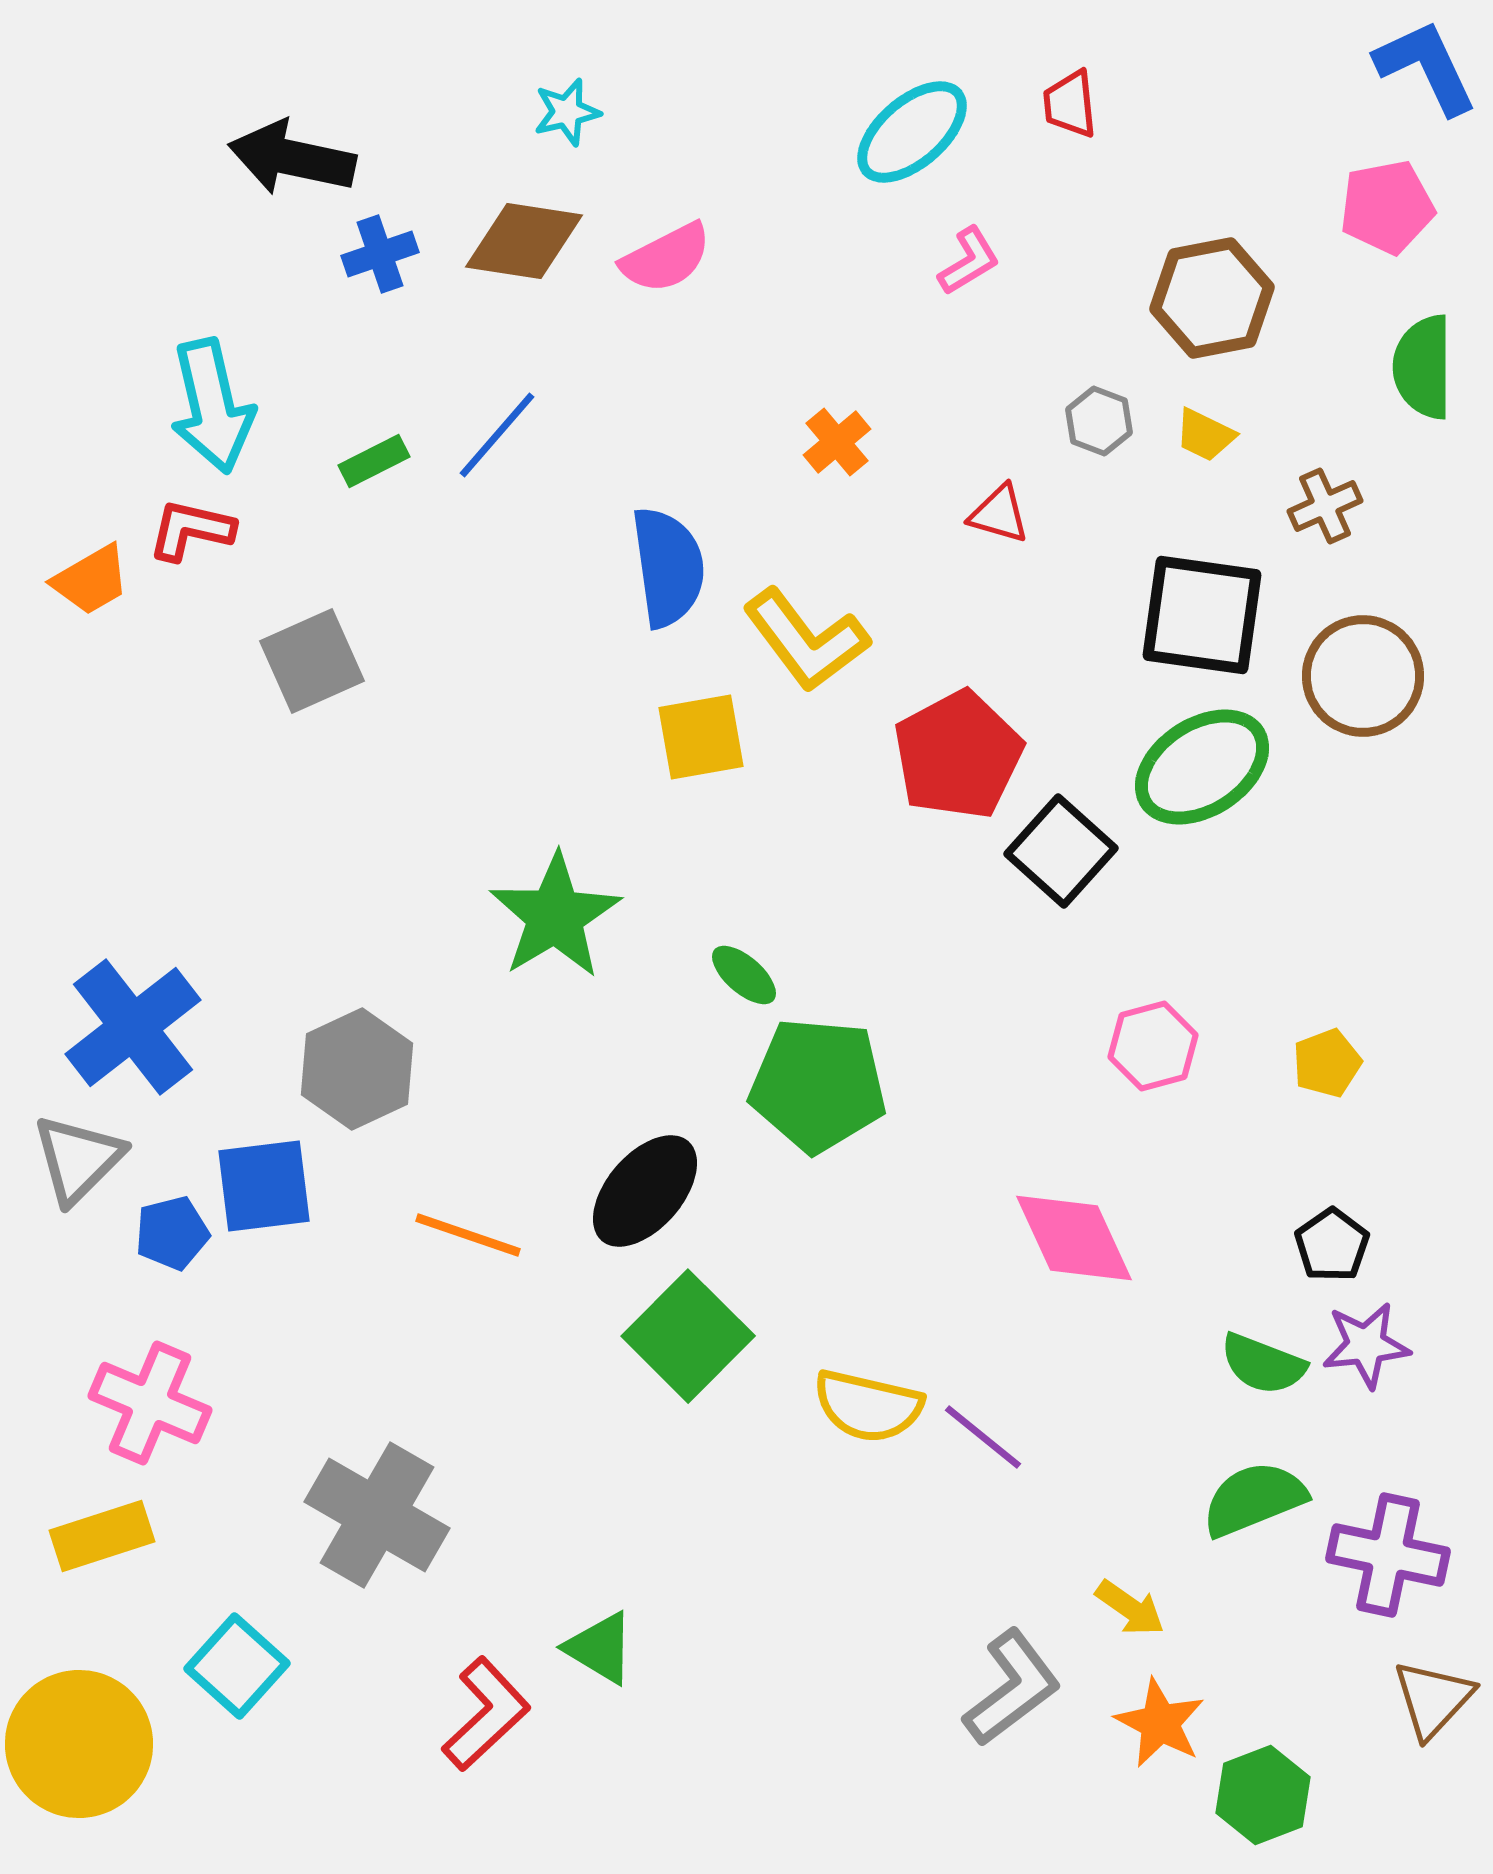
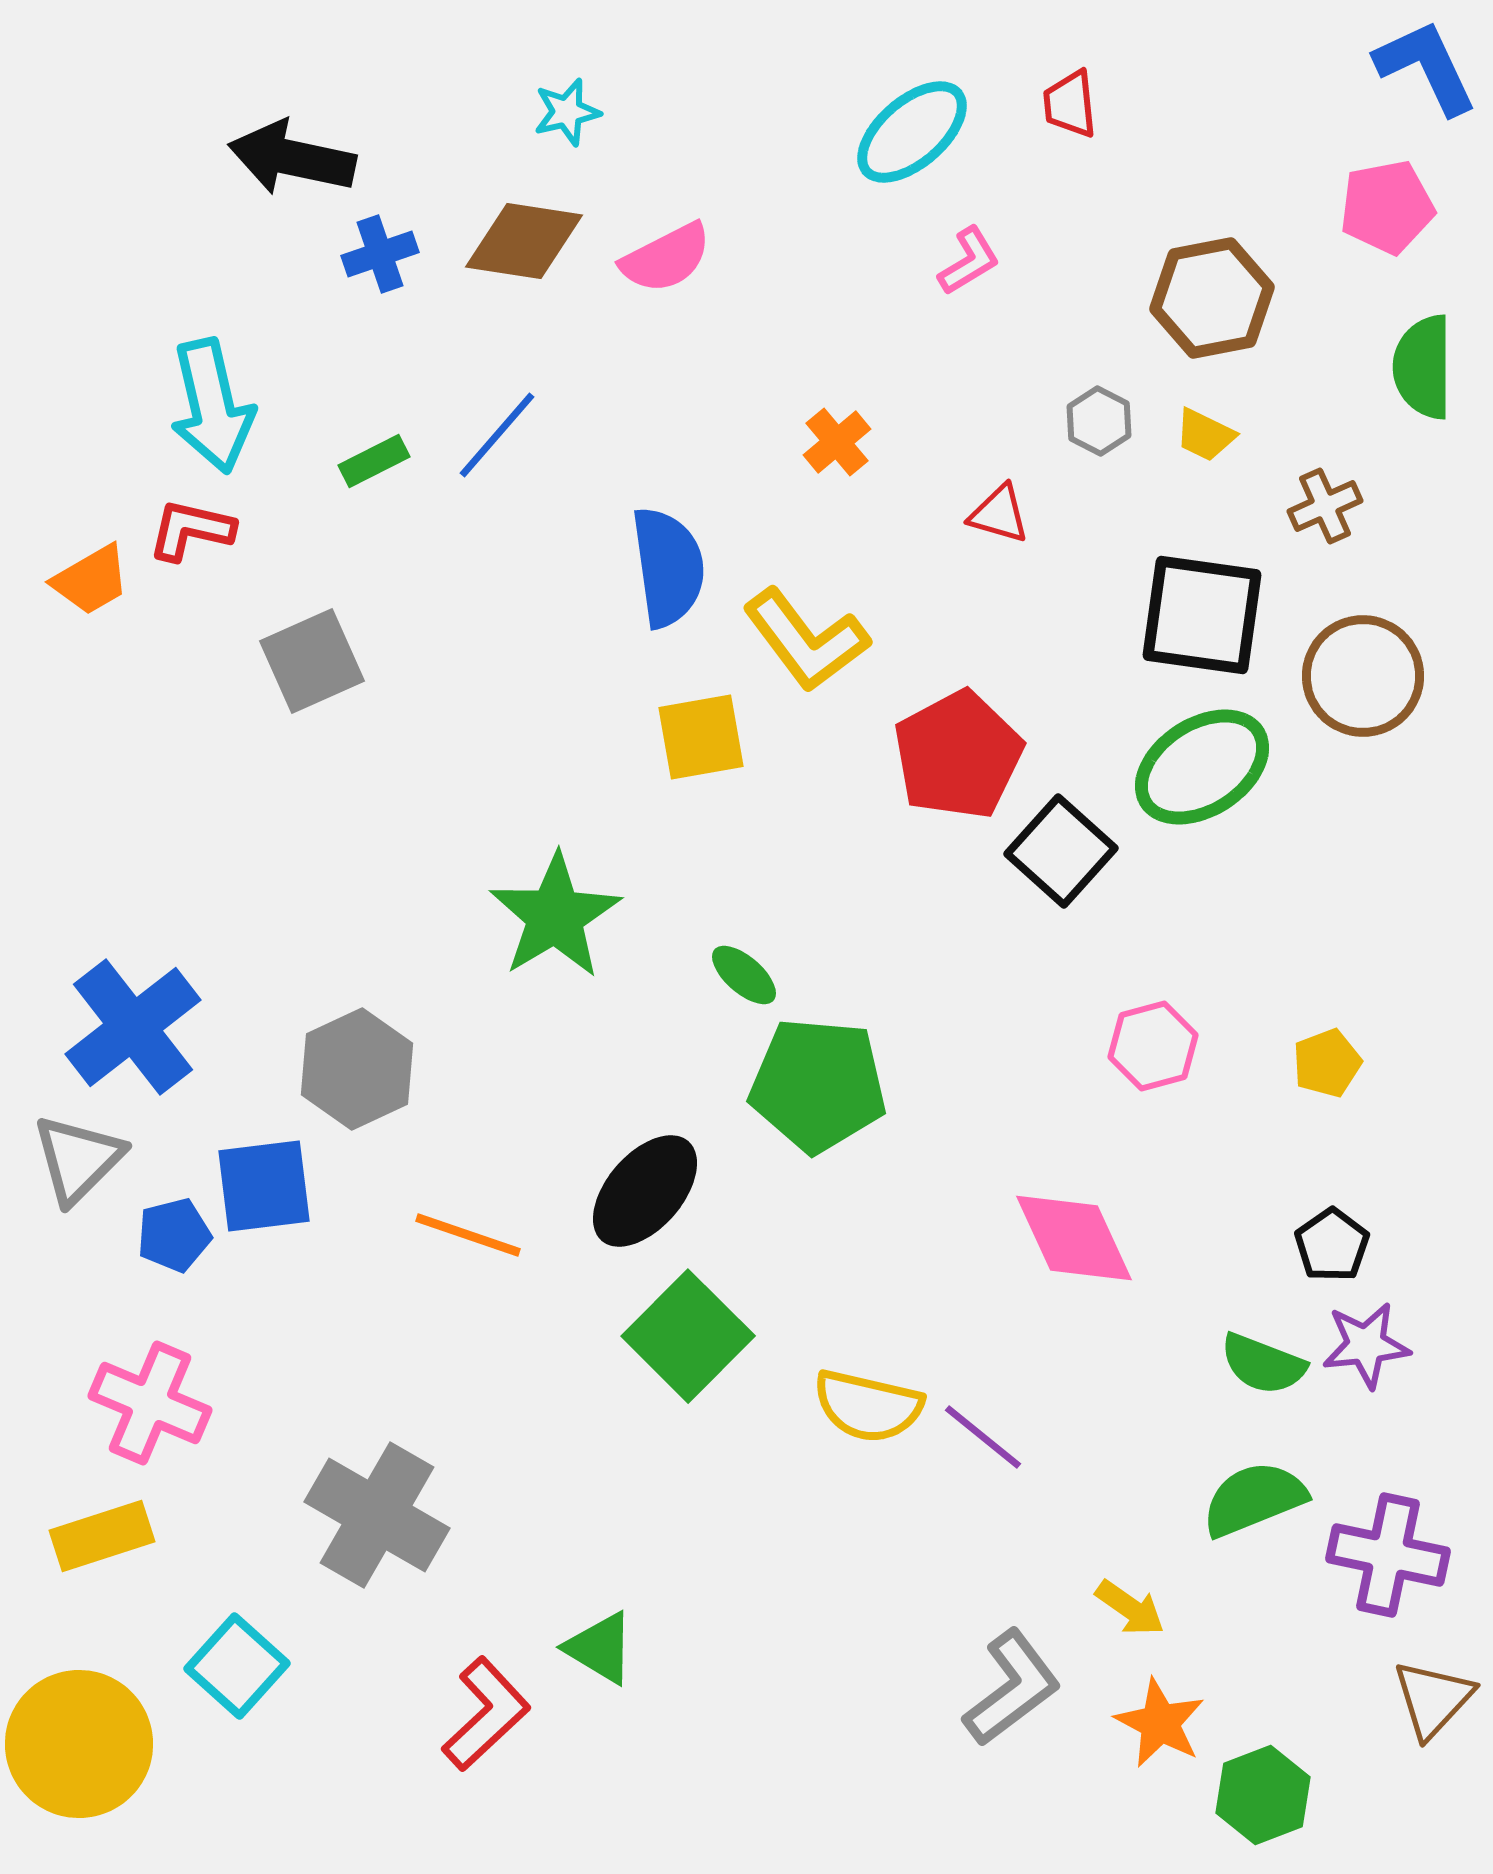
gray hexagon at (1099, 421): rotated 6 degrees clockwise
blue pentagon at (172, 1233): moved 2 px right, 2 px down
